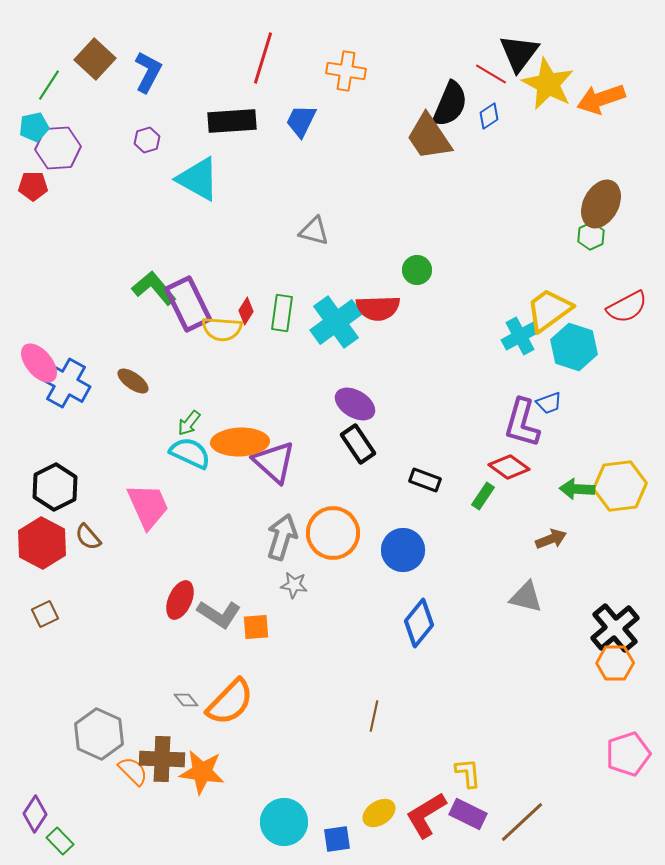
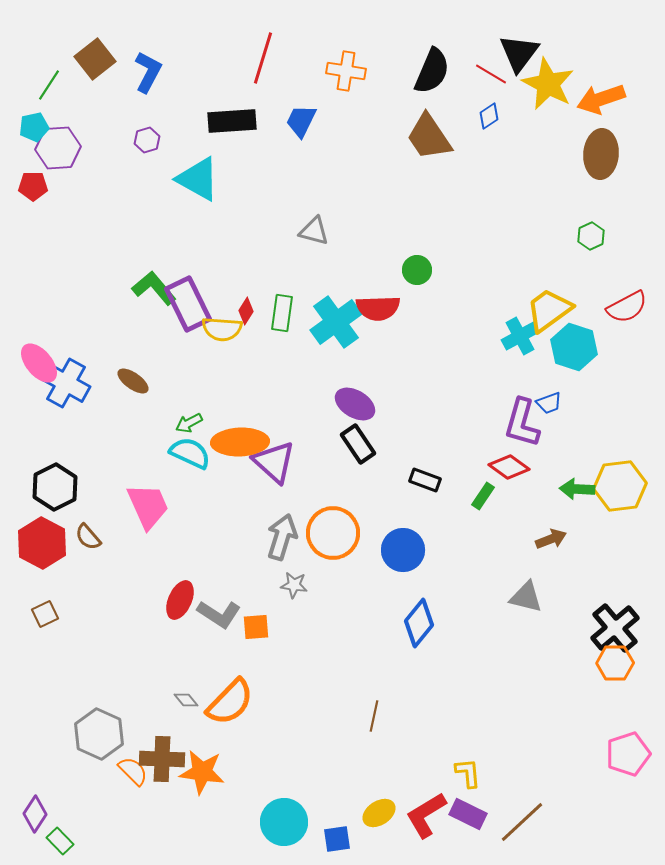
brown square at (95, 59): rotated 9 degrees clockwise
black semicircle at (450, 104): moved 18 px left, 33 px up
brown ellipse at (601, 204): moved 50 px up; rotated 24 degrees counterclockwise
green arrow at (189, 423): rotated 24 degrees clockwise
